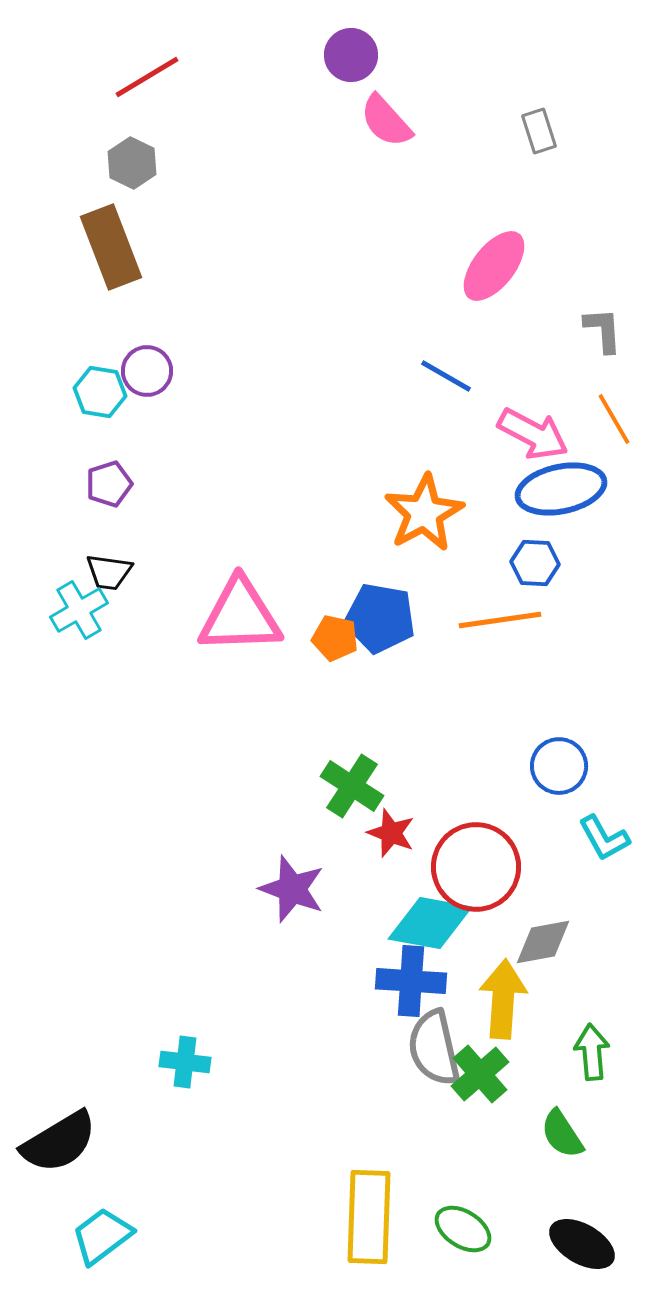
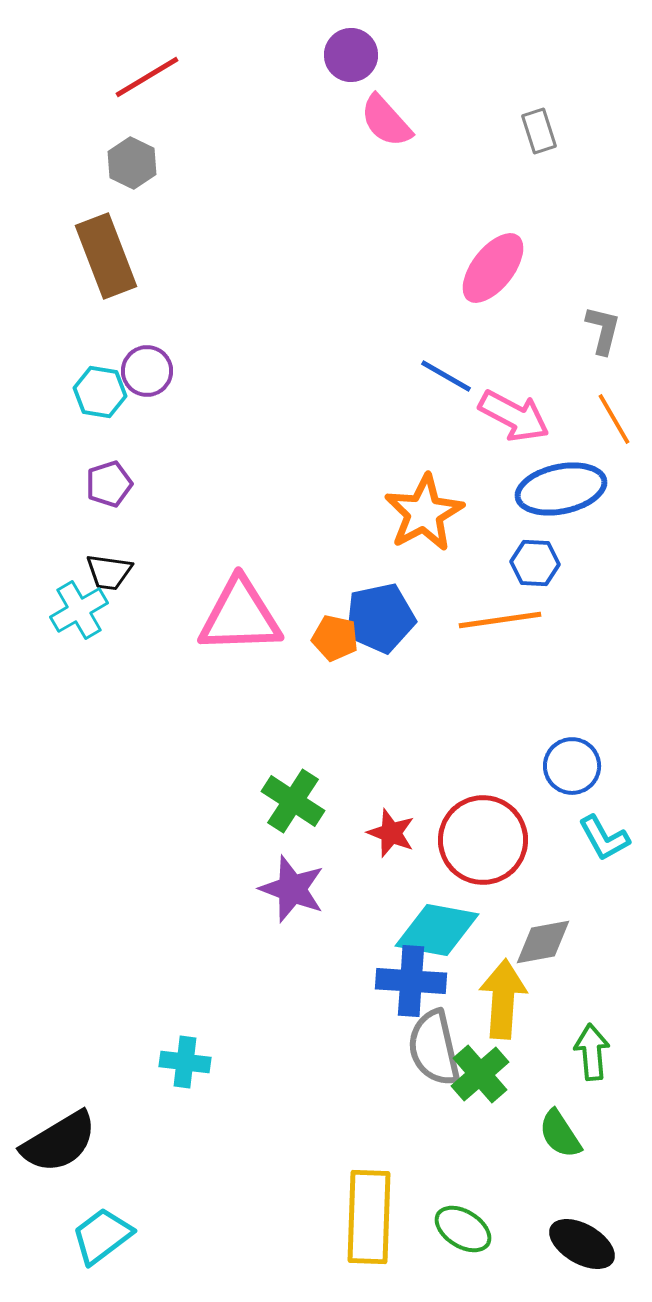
brown rectangle at (111, 247): moved 5 px left, 9 px down
pink ellipse at (494, 266): moved 1 px left, 2 px down
gray L-shape at (603, 330): rotated 18 degrees clockwise
pink arrow at (533, 434): moved 19 px left, 18 px up
blue pentagon at (380, 618): rotated 22 degrees counterclockwise
blue circle at (559, 766): moved 13 px right
green cross at (352, 786): moved 59 px left, 15 px down
red circle at (476, 867): moved 7 px right, 27 px up
cyan diamond at (430, 923): moved 7 px right, 7 px down
green semicircle at (562, 1134): moved 2 px left
